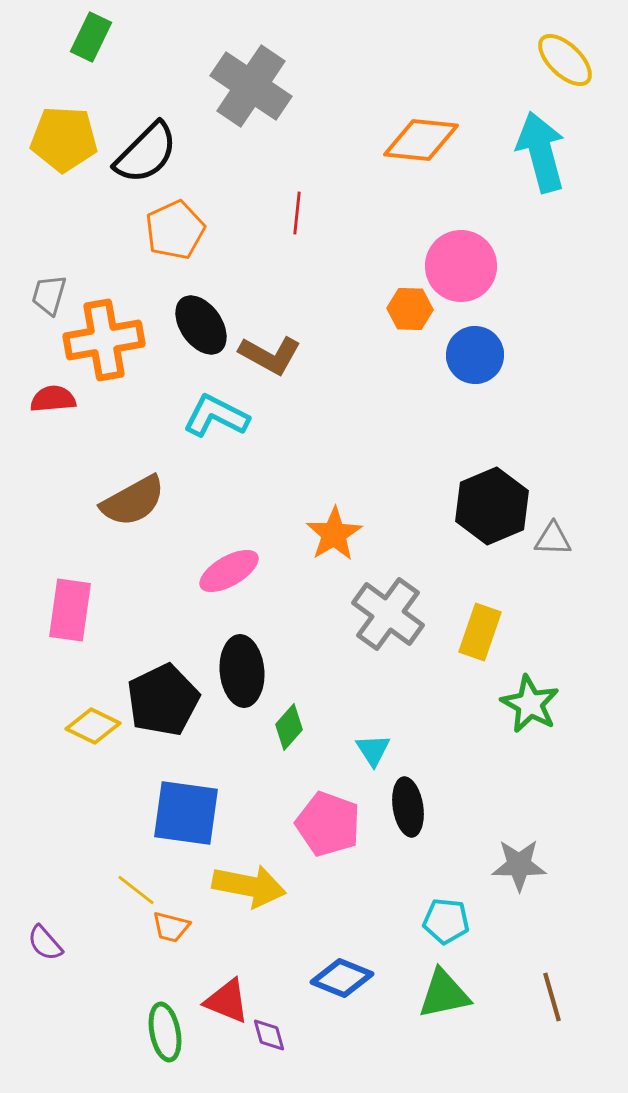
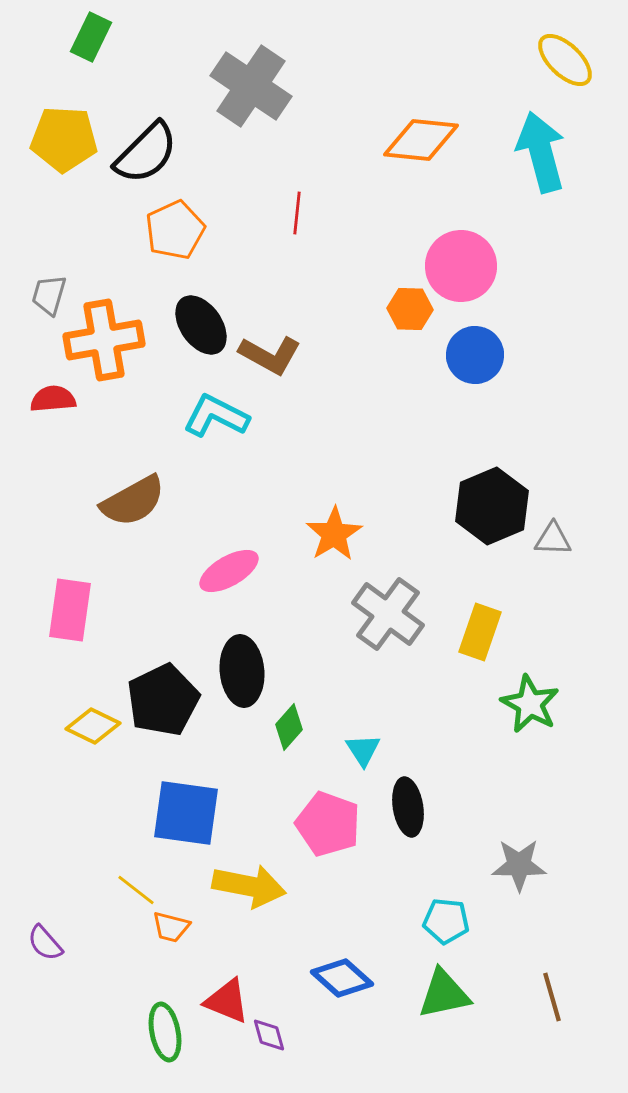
cyan triangle at (373, 750): moved 10 px left
blue diamond at (342, 978): rotated 20 degrees clockwise
